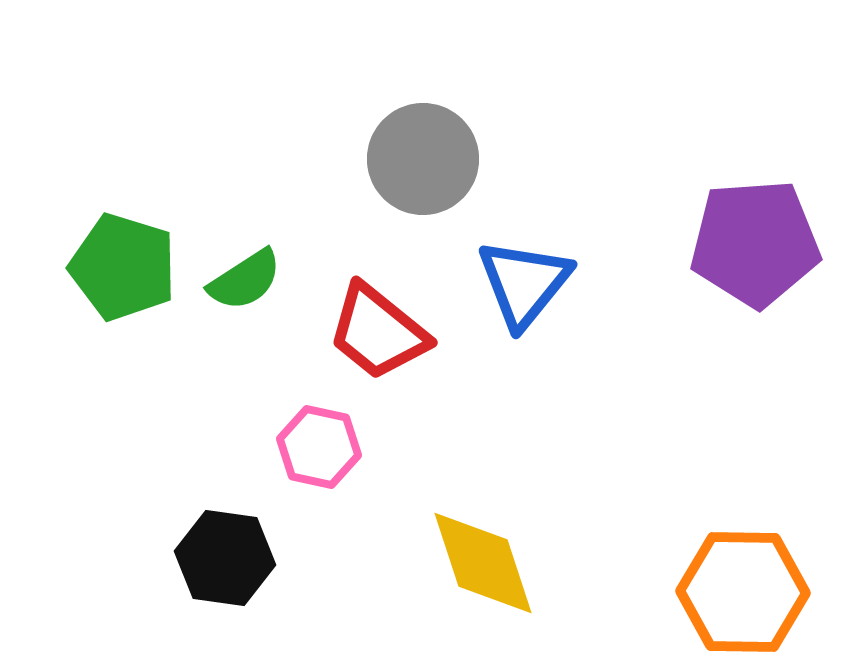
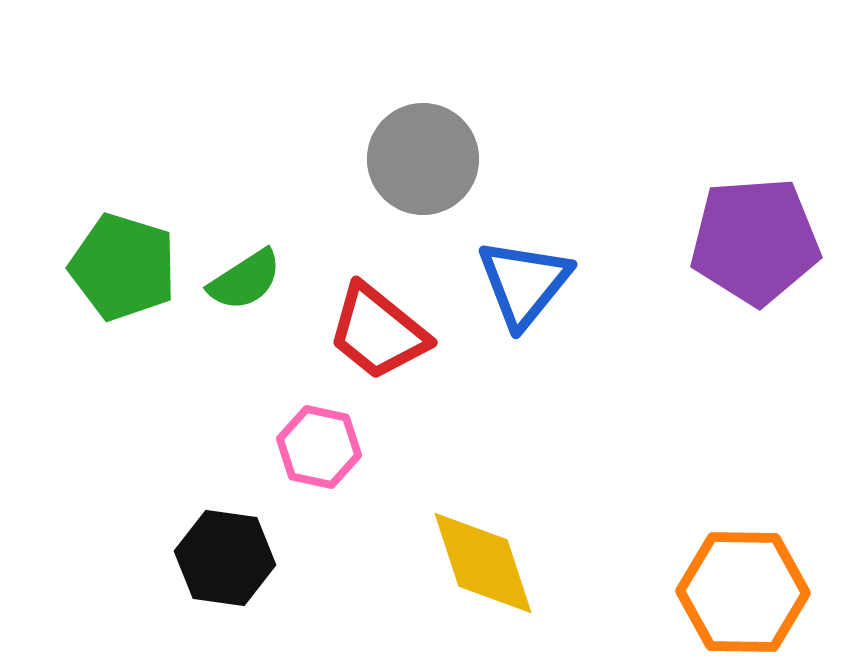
purple pentagon: moved 2 px up
